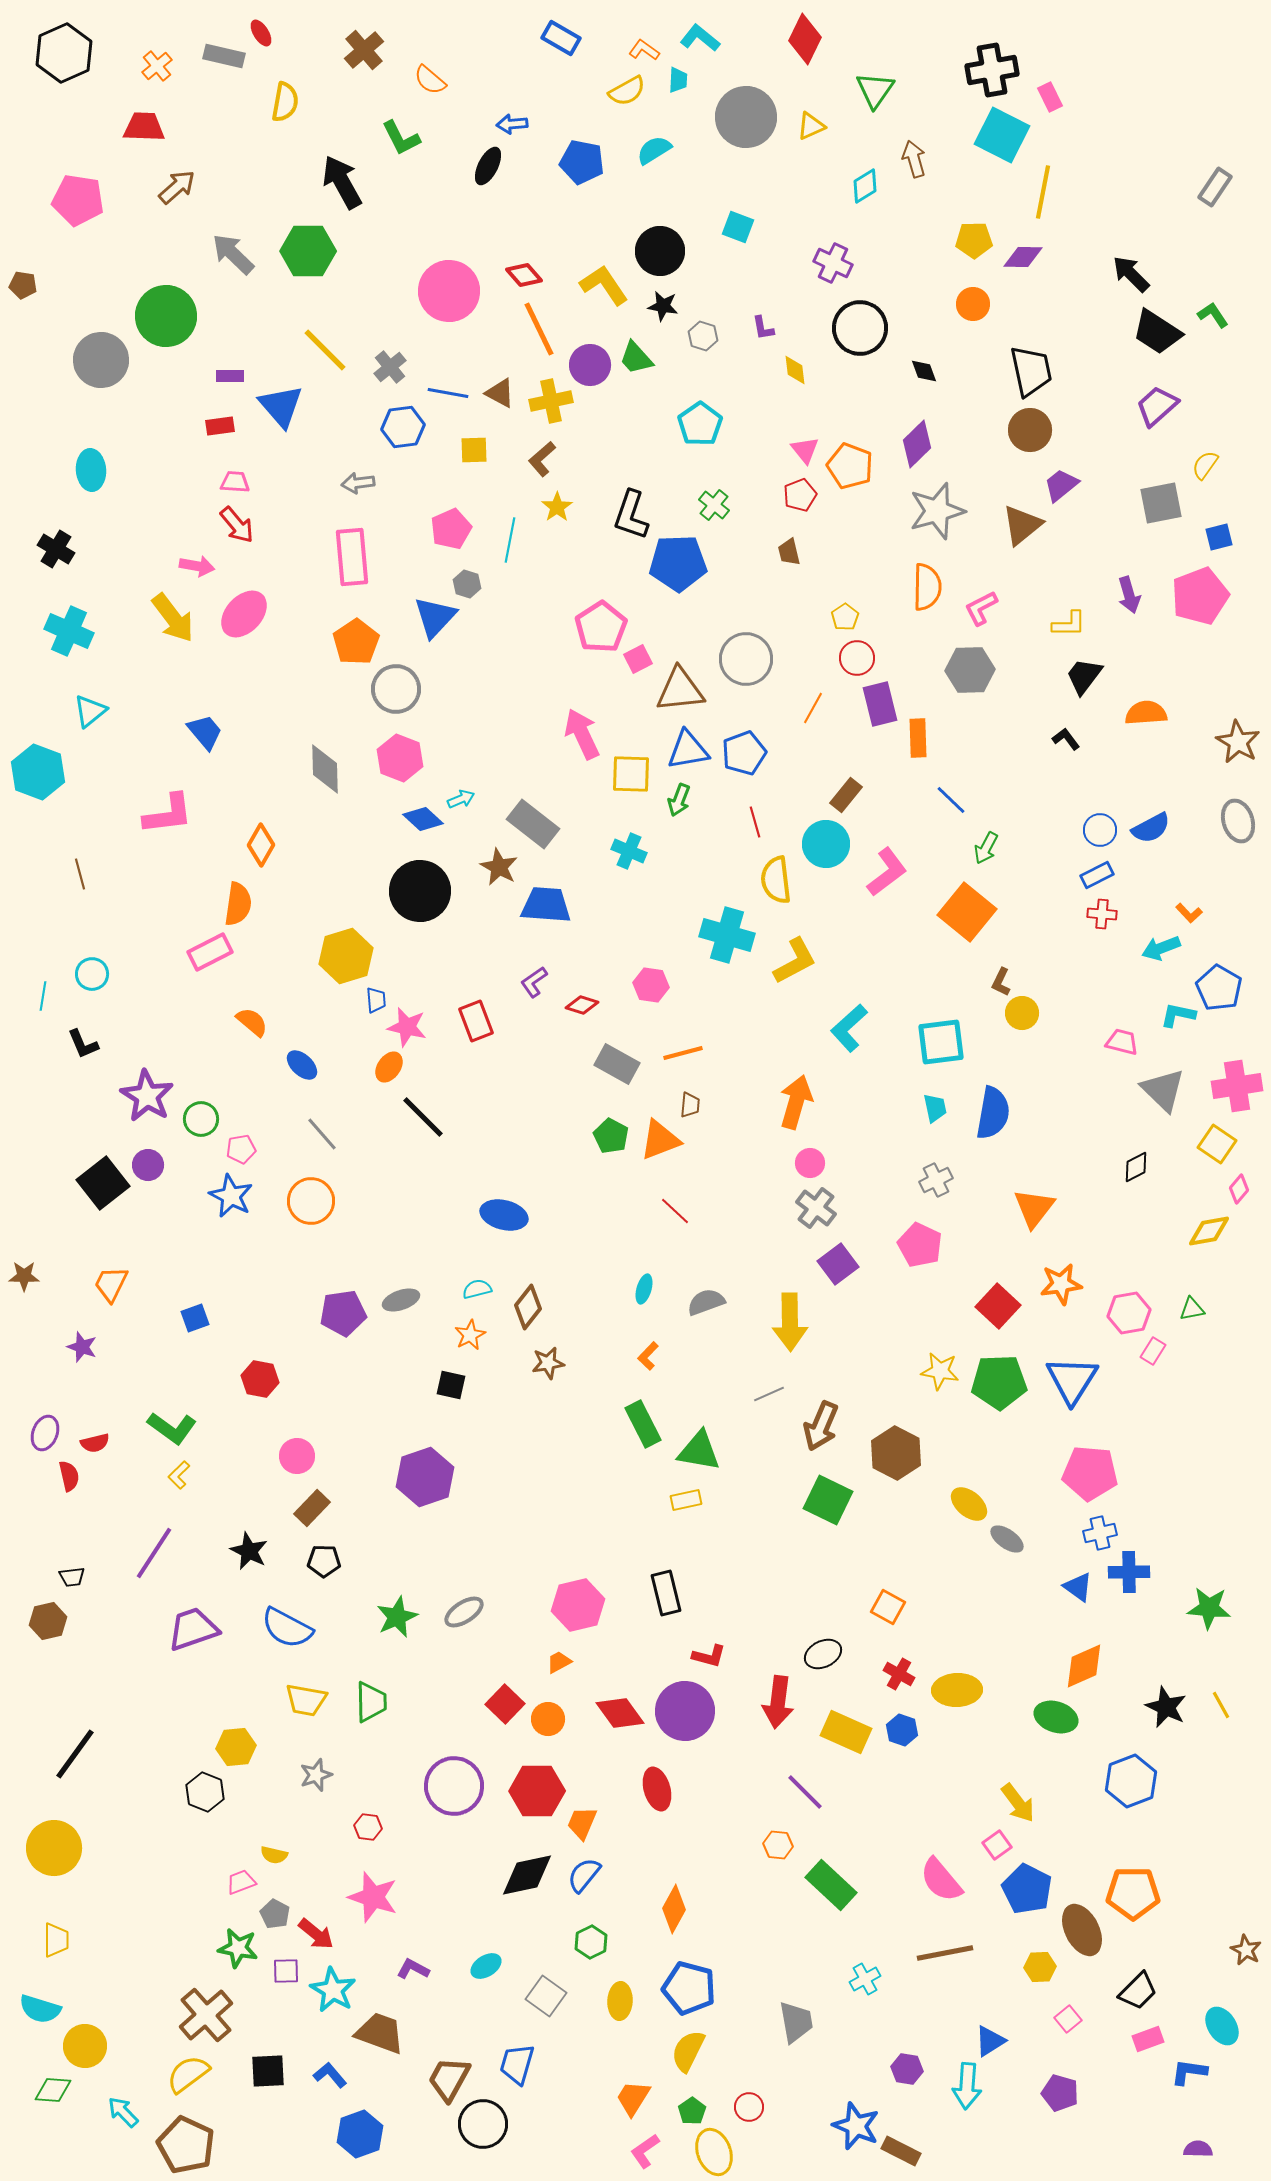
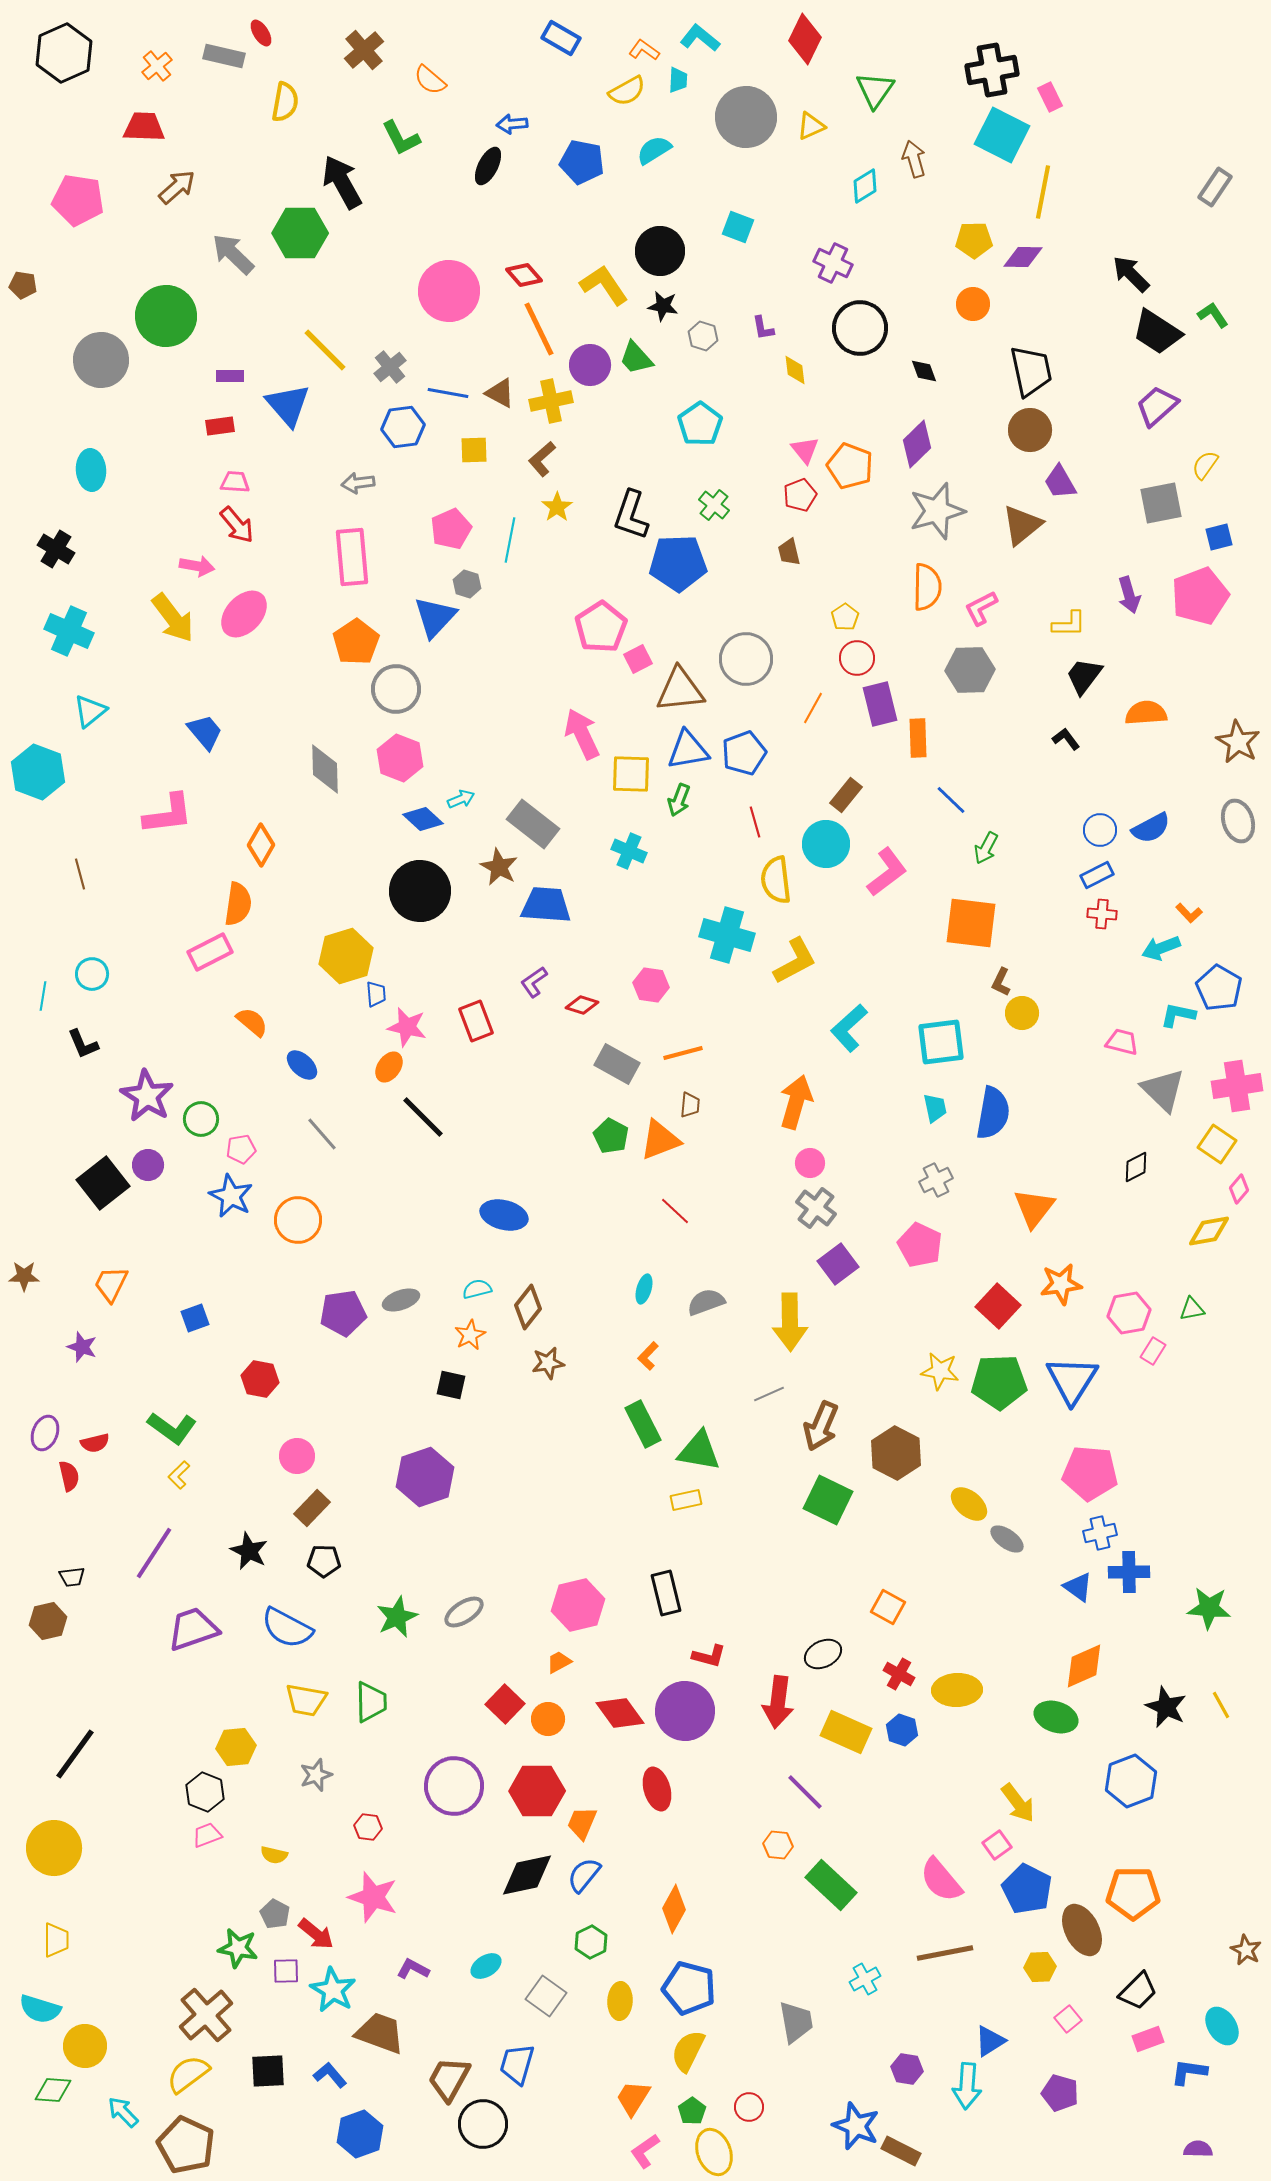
green hexagon at (308, 251): moved 8 px left, 18 px up
blue triangle at (281, 406): moved 7 px right, 1 px up
purple trapezoid at (1061, 485): moved 1 px left, 3 px up; rotated 81 degrees counterclockwise
orange square at (967, 912): moved 4 px right, 11 px down; rotated 32 degrees counterclockwise
blue trapezoid at (376, 1000): moved 6 px up
orange circle at (311, 1201): moved 13 px left, 19 px down
pink trapezoid at (241, 1882): moved 34 px left, 47 px up
